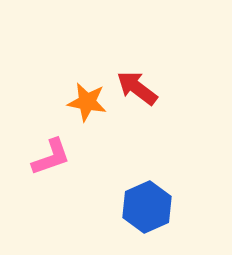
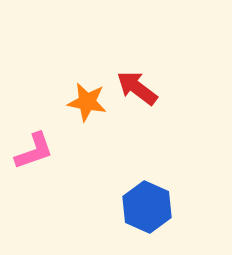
pink L-shape: moved 17 px left, 6 px up
blue hexagon: rotated 12 degrees counterclockwise
